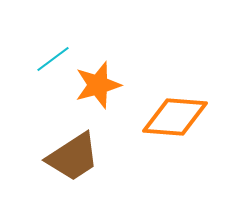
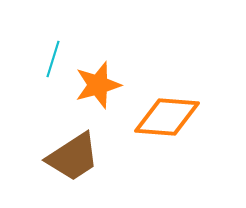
cyan line: rotated 36 degrees counterclockwise
orange diamond: moved 8 px left
